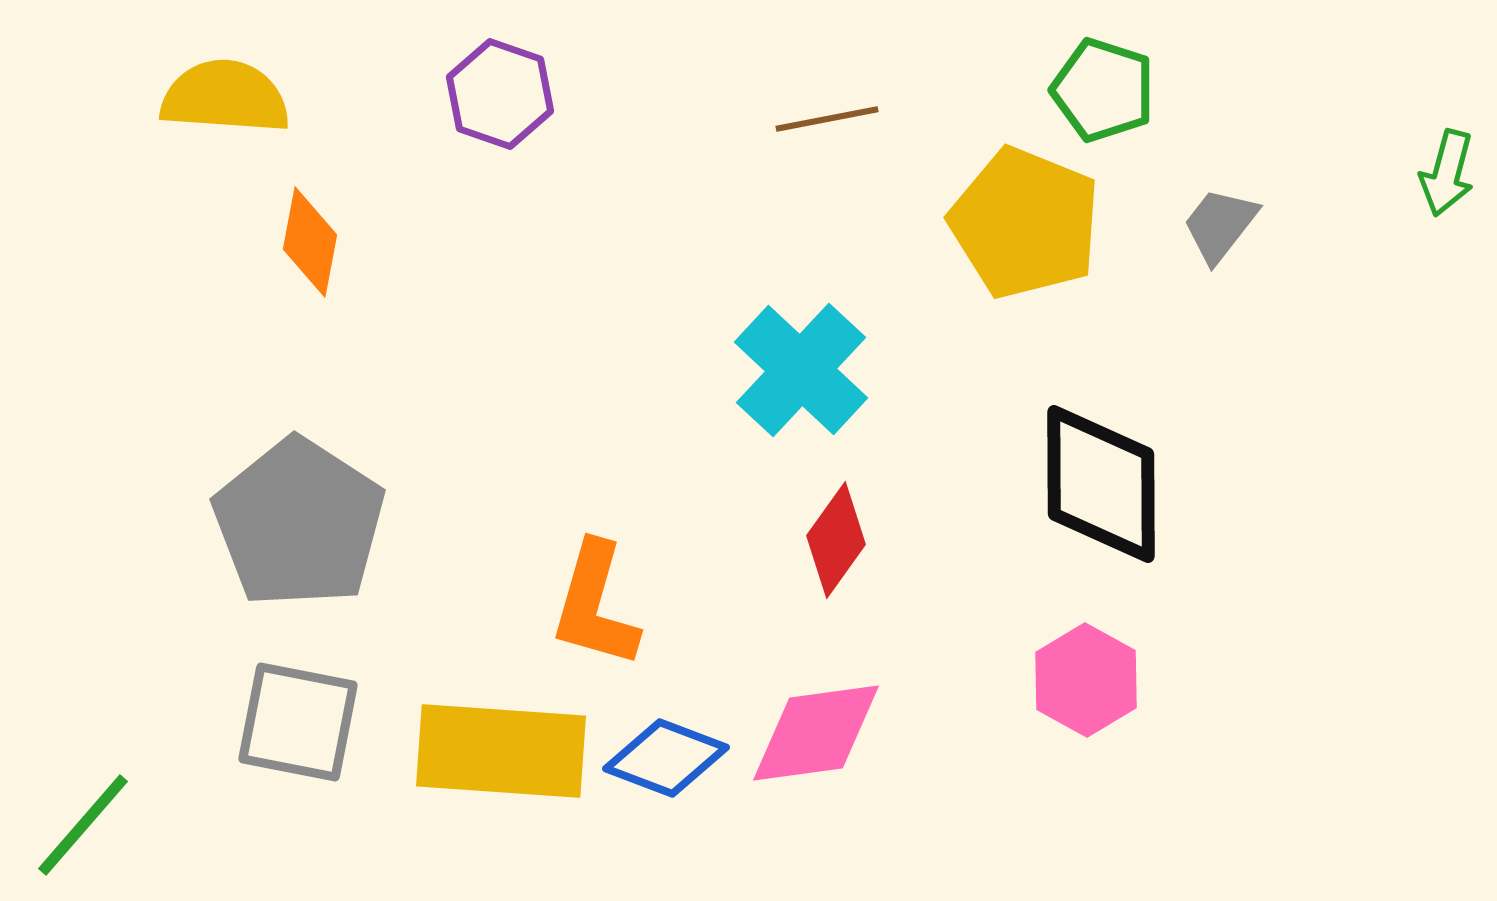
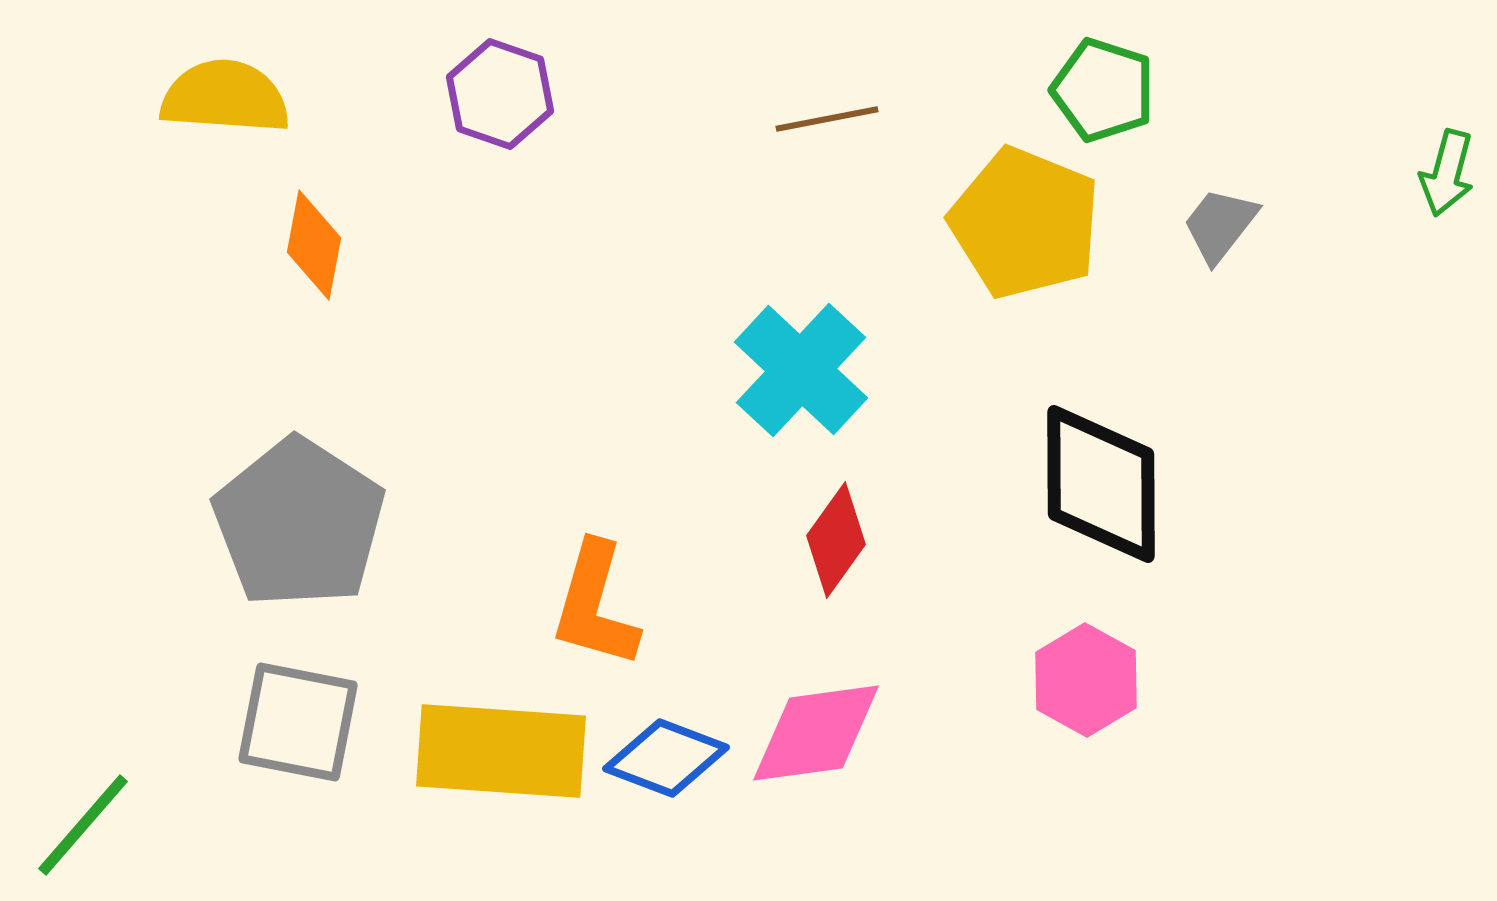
orange diamond: moved 4 px right, 3 px down
